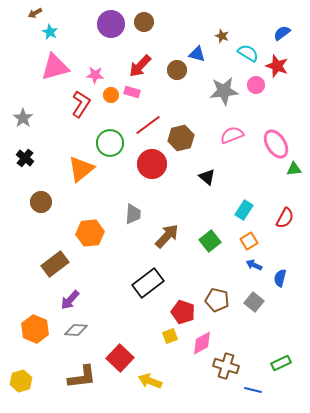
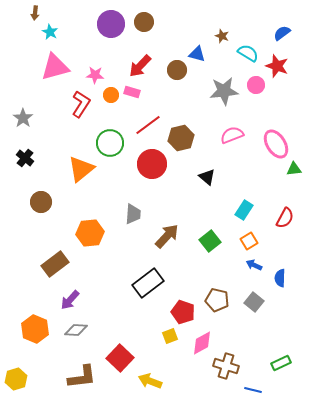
brown arrow at (35, 13): rotated 56 degrees counterclockwise
blue semicircle at (280, 278): rotated 12 degrees counterclockwise
yellow hexagon at (21, 381): moved 5 px left, 2 px up
